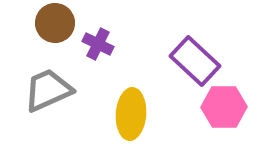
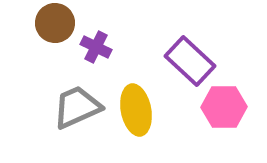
purple cross: moved 2 px left, 3 px down
purple rectangle: moved 5 px left
gray trapezoid: moved 29 px right, 17 px down
yellow ellipse: moved 5 px right, 4 px up; rotated 15 degrees counterclockwise
